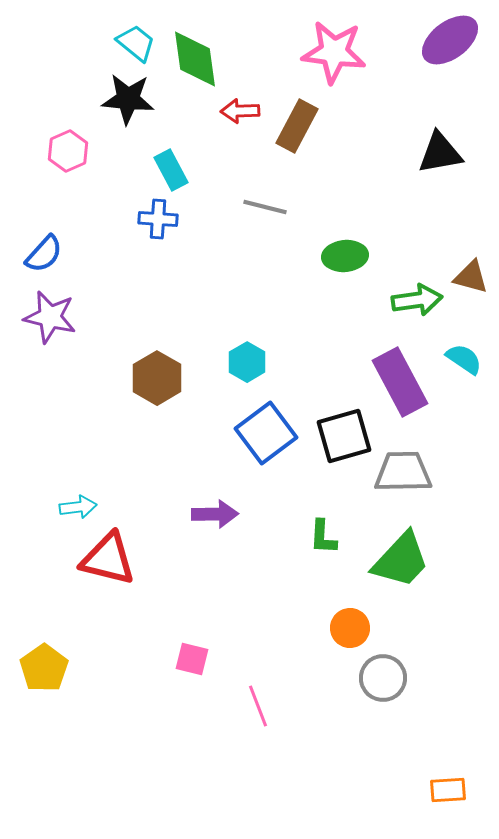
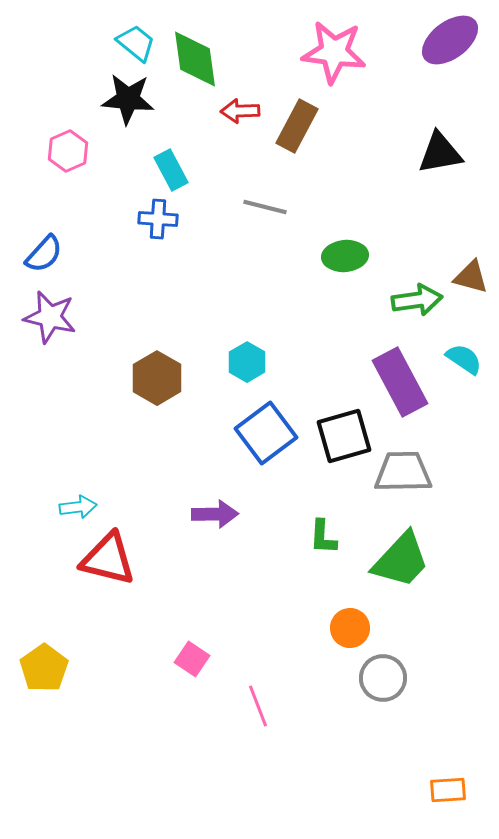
pink square: rotated 20 degrees clockwise
